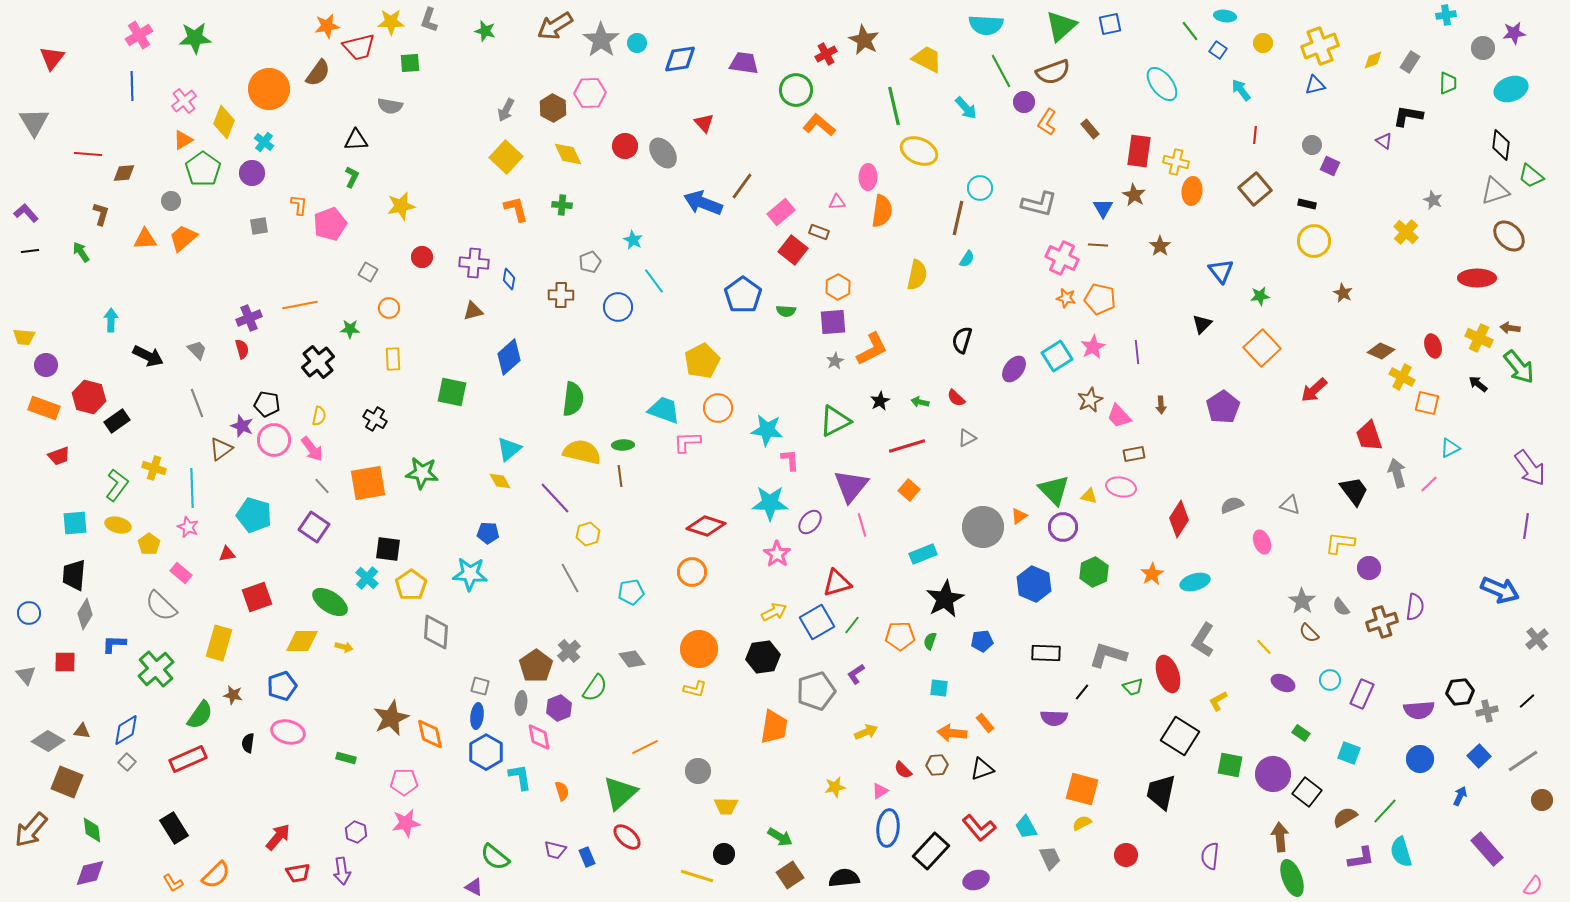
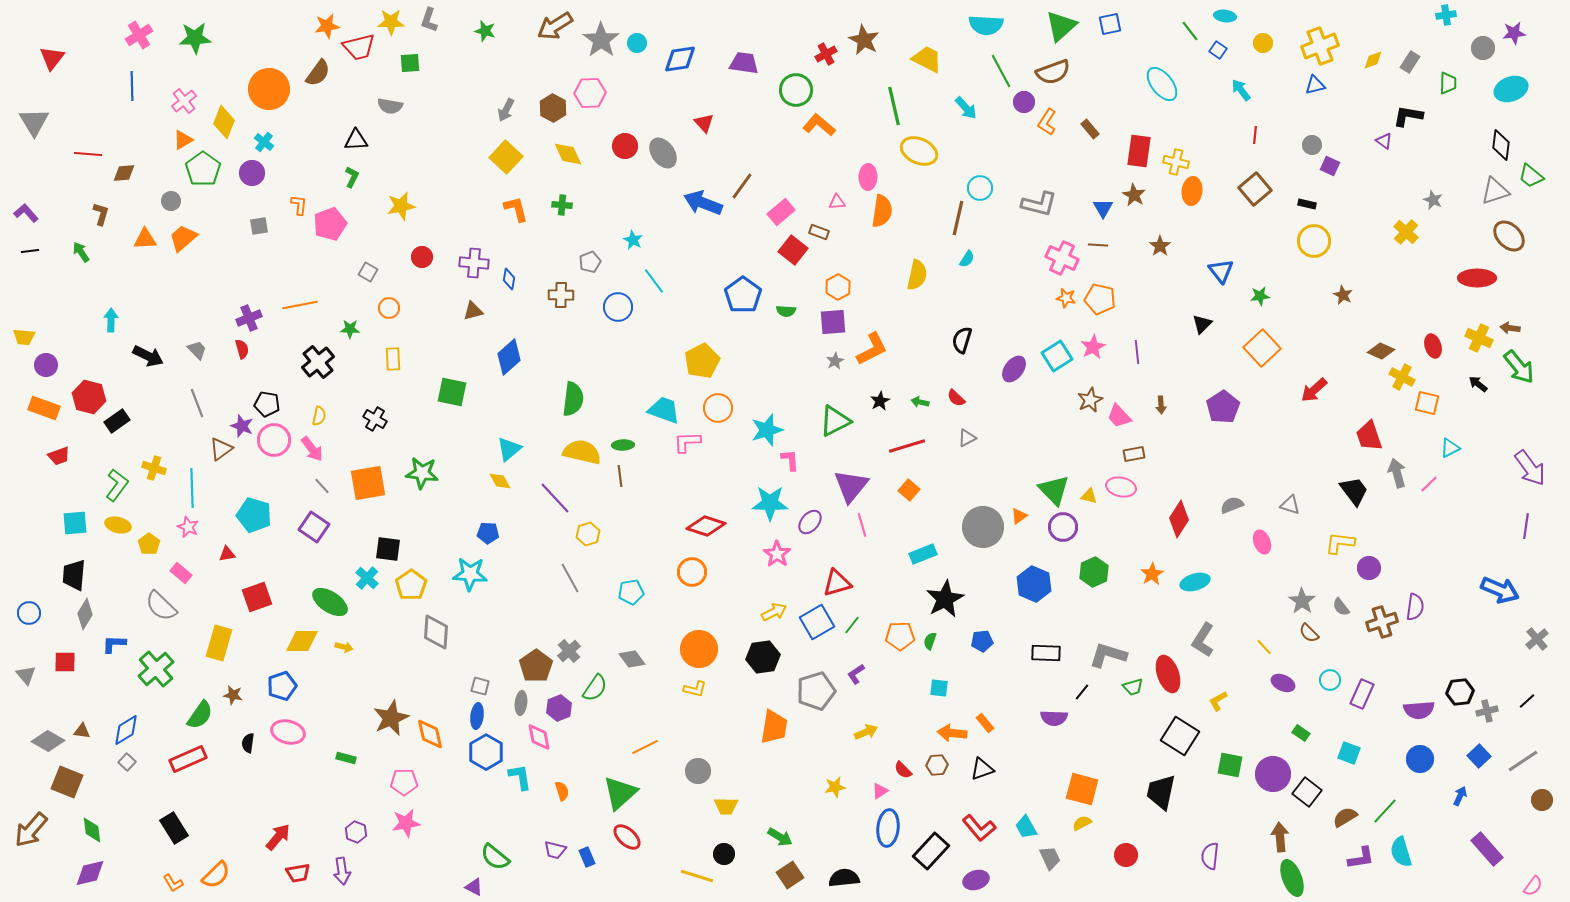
brown star at (1343, 293): moved 2 px down
cyan star at (767, 430): rotated 24 degrees counterclockwise
